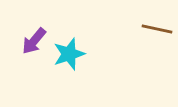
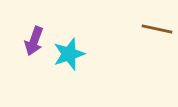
purple arrow: rotated 20 degrees counterclockwise
